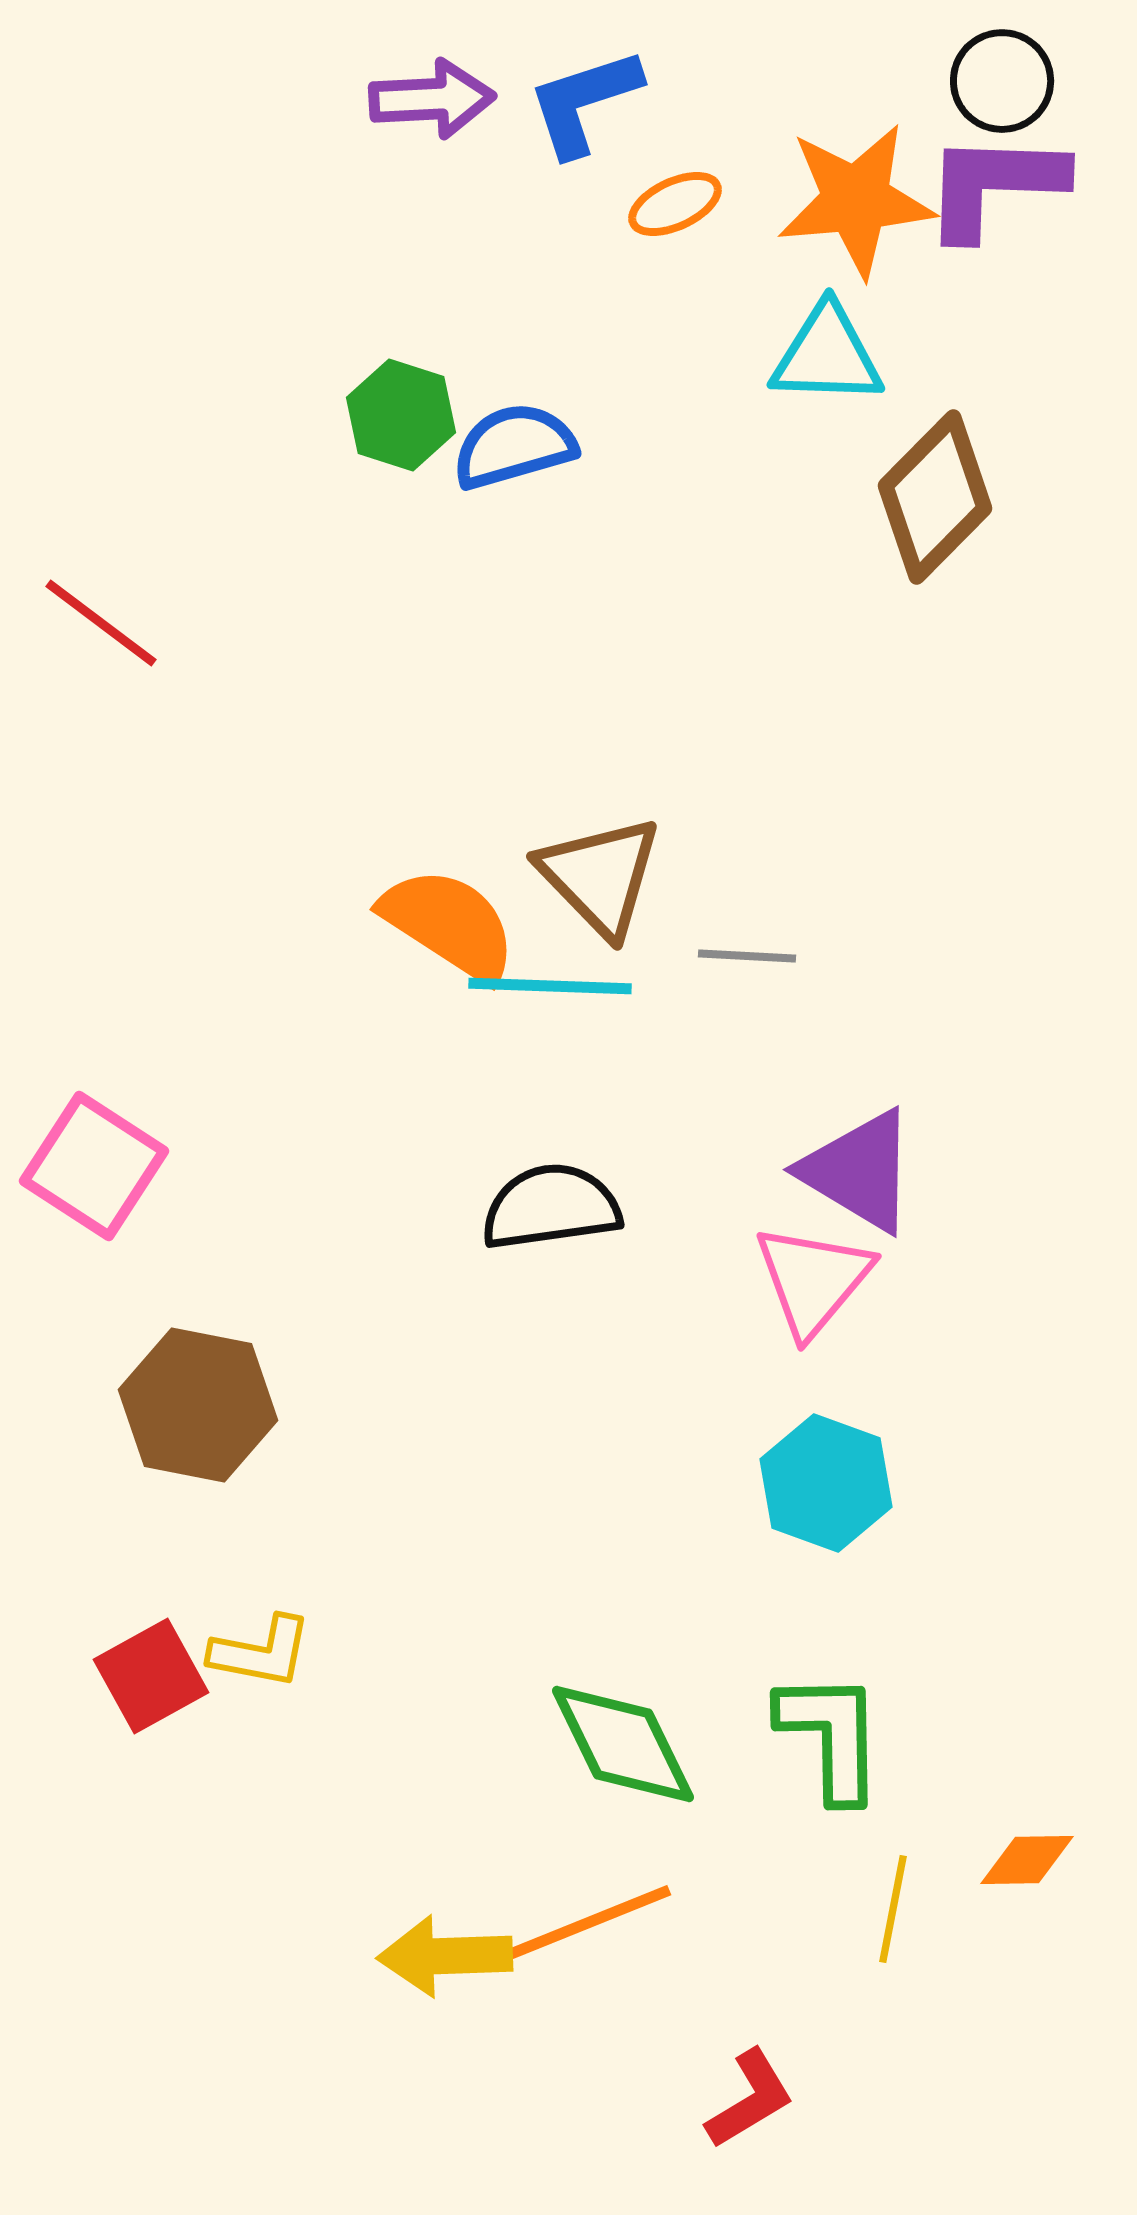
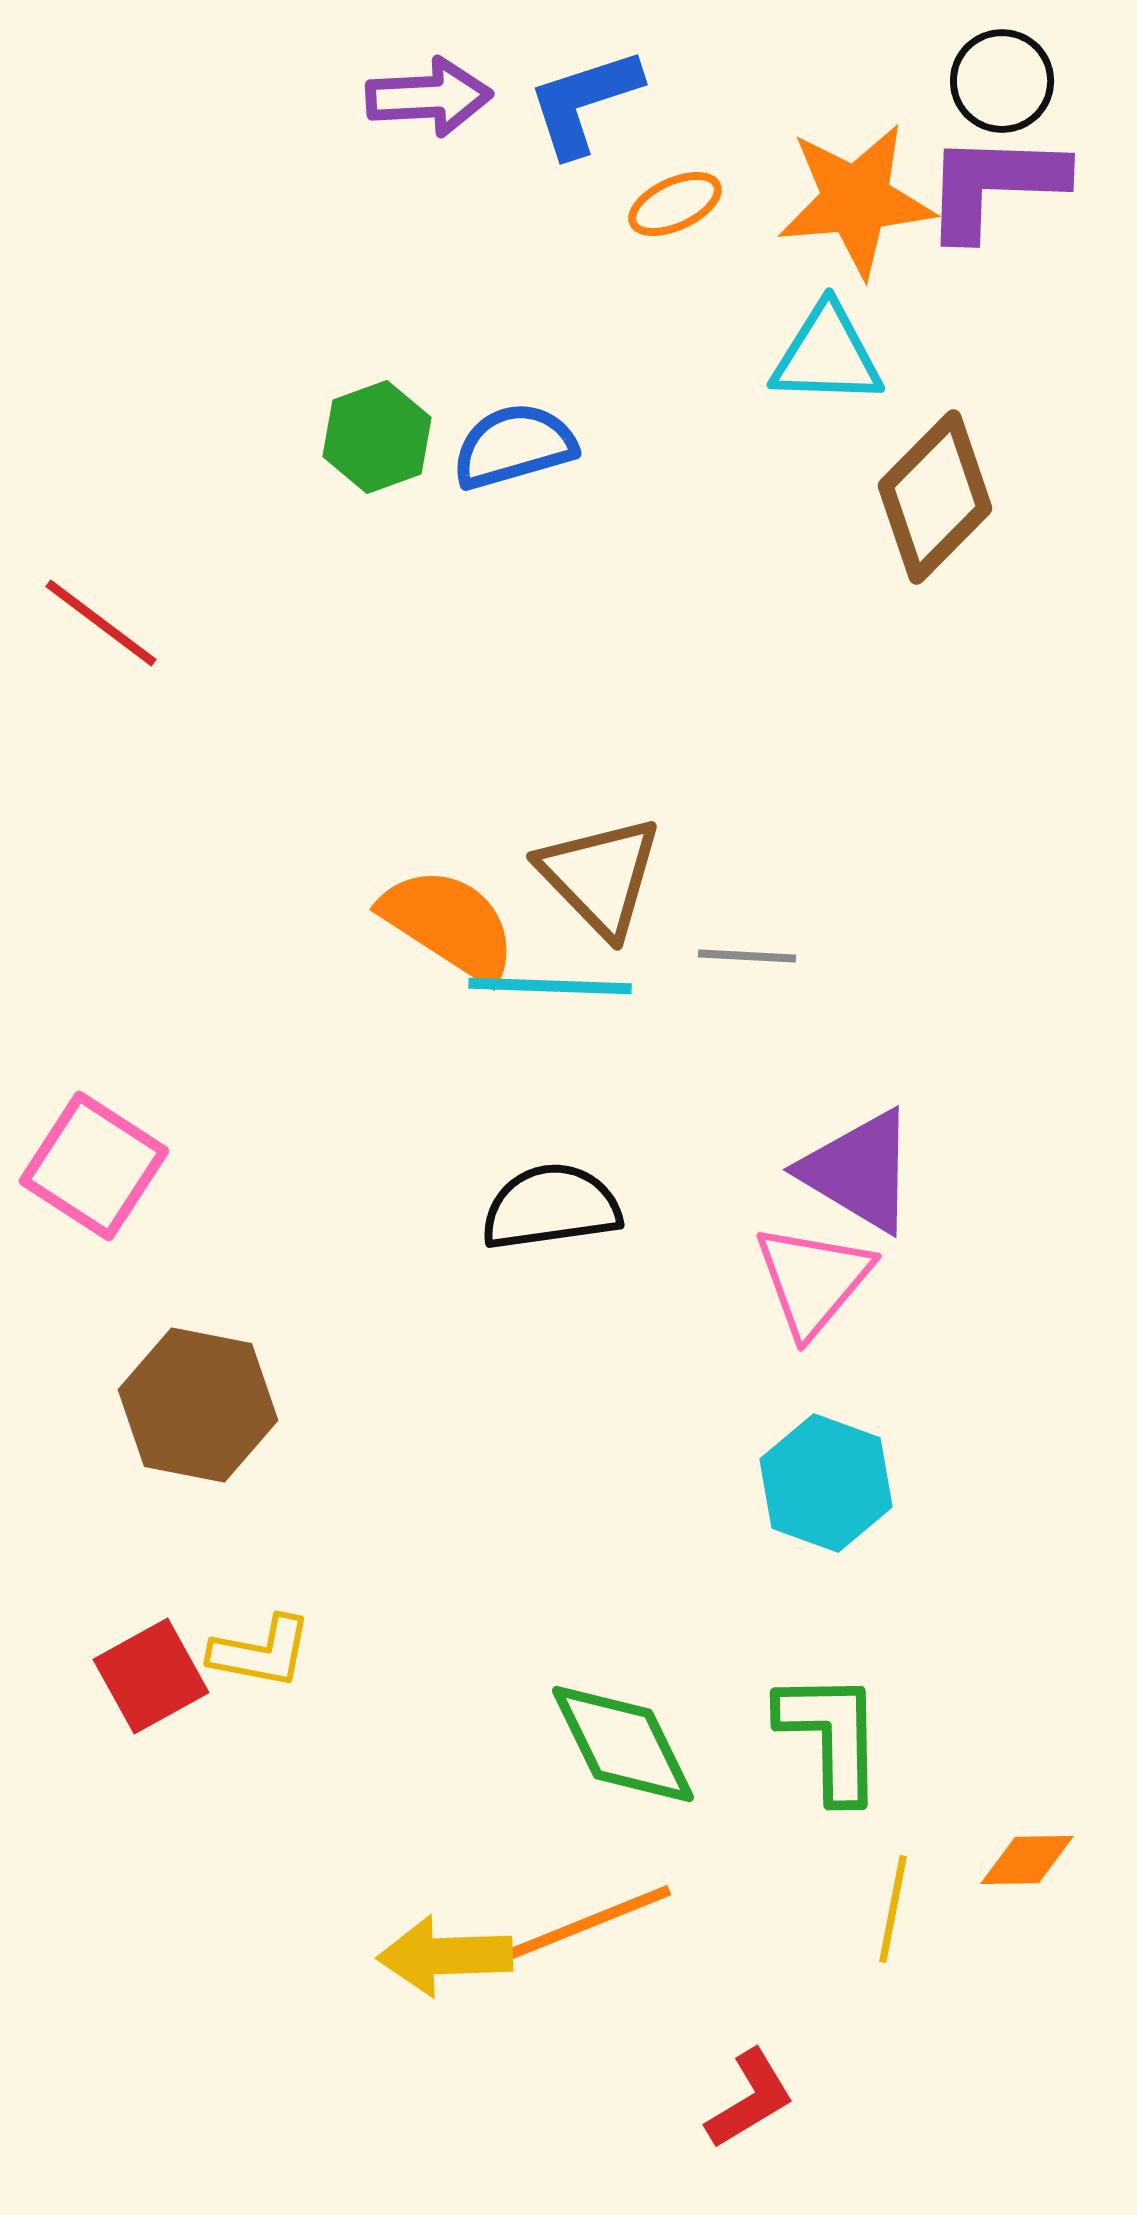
purple arrow: moved 3 px left, 2 px up
green hexagon: moved 24 px left, 22 px down; rotated 22 degrees clockwise
